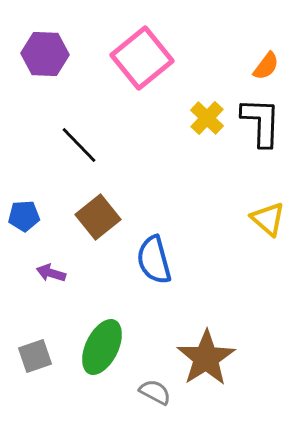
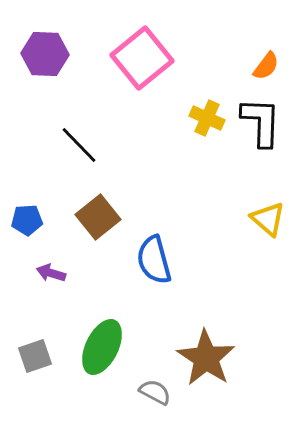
yellow cross: rotated 20 degrees counterclockwise
blue pentagon: moved 3 px right, 4 px down
brown star: rotated 6 degrees counterclockwise
